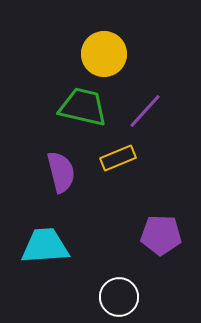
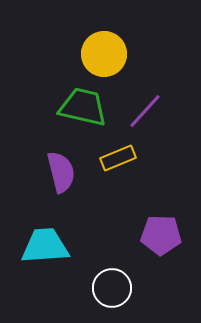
white circle: moved 7 px left, 9 px up
